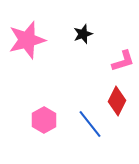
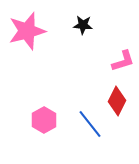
black star: moved 9 px up; rotated 24 degrees clockwise
pink star: moved 9 px up
